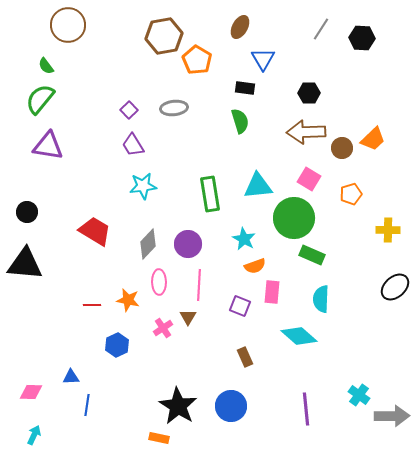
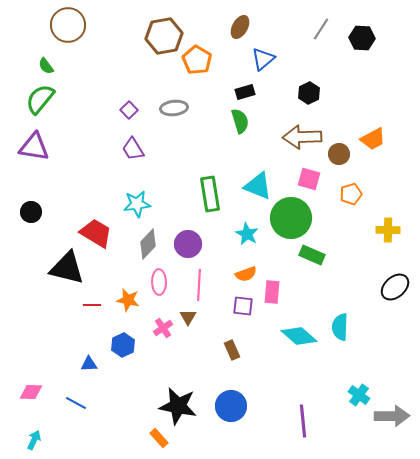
blue triangle at (263, 59): rotated 20 degrees clockwise
black rectangle at (245, 88): moved 4 px down; rotated 24 degrees counterclockwise
black hexagon at (309, 93): rotated 25 degrees counterclockwise
brown arrow at (306, 132): moved 4 px left, 5 px down
orange trapezoid at (373, 139): rotated 16 degrees clockwise
purple trapezoid at (133, 145): moved 4 px down
purple triangle at (48, 146): moved 14 px left, 1 px down
brown circle at (342, 148): moved 3 px left, 6 px down
pink square at (309, 179): rotated 15 degrees counterclockwise
cyan star at (143, 186): moved 6 px left, 18 px down
cyan triangle at (258, 186): rotated 28 degrees clockwise
black circle at (27, 212): moved 4 px right
green circle at (294, 218): moved 3 px left
red trapezoid at (95, 231): moved 1 px right, 2 px down
cyan star at (244, 239): moved 3 px right, 5 px up
black triangle at (25, 264): moved 42 px right, 4 px down; rotated 9 degrees clockwise
orange semicircle at (255, 266): moved 9 px left, 8 px down
cyan semicircle at (321, 299): moved 19 px right, 28 px down
purple square at (240, 306): moved 3 px right; rotated 15 degrees counterclockwise
blue hexagon at (117, 345): moved 6 px right
brown rectangle at (245, 357): moved 13 px left, 7 px up
blue triangle at (71, 377): moved 18 px right, 13 px up
blue line at (87, 405): moved 11 px left, 2 px up; rotated 70 degrees counterclockwise
black star at (178, 406): rotated 21 degrees counterclockwise
purple line at (306, 409): moved 3 px left, 12 px down
cyan arrow at (34, 435): moved 5 px down
orange rectangle at (159, 438): rotated 36 degrees clockwise
